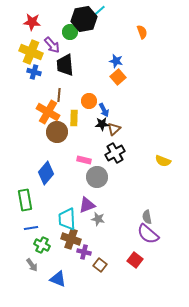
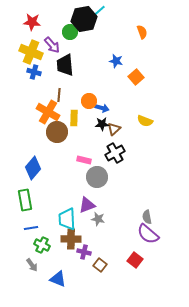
orange square: moved 18 px right
blue arrow: moved 2 px left, 2 px up; rotated 48 degrees counterclockwise
yellow semicircle: moved 18 px left, 40 px up
blue diamond: moved 13 px left, 5 px up
brown cross: rotated 18 degrees counterclockwise
